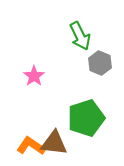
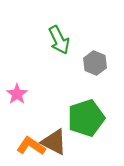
green arrow: moved 21 px left, 4 px down
gray hexagon: moved 5 px left
pink star: moved 17 px left, 18 px down
brown triangle: moved 1 px up; rotated 20 degrees clockwise
